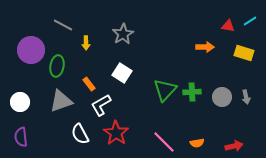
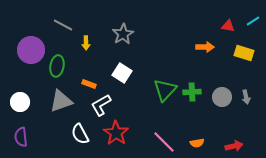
cyan line: moved 3 px right
orange rectangle: rotated 32 degrees counterclockwise
